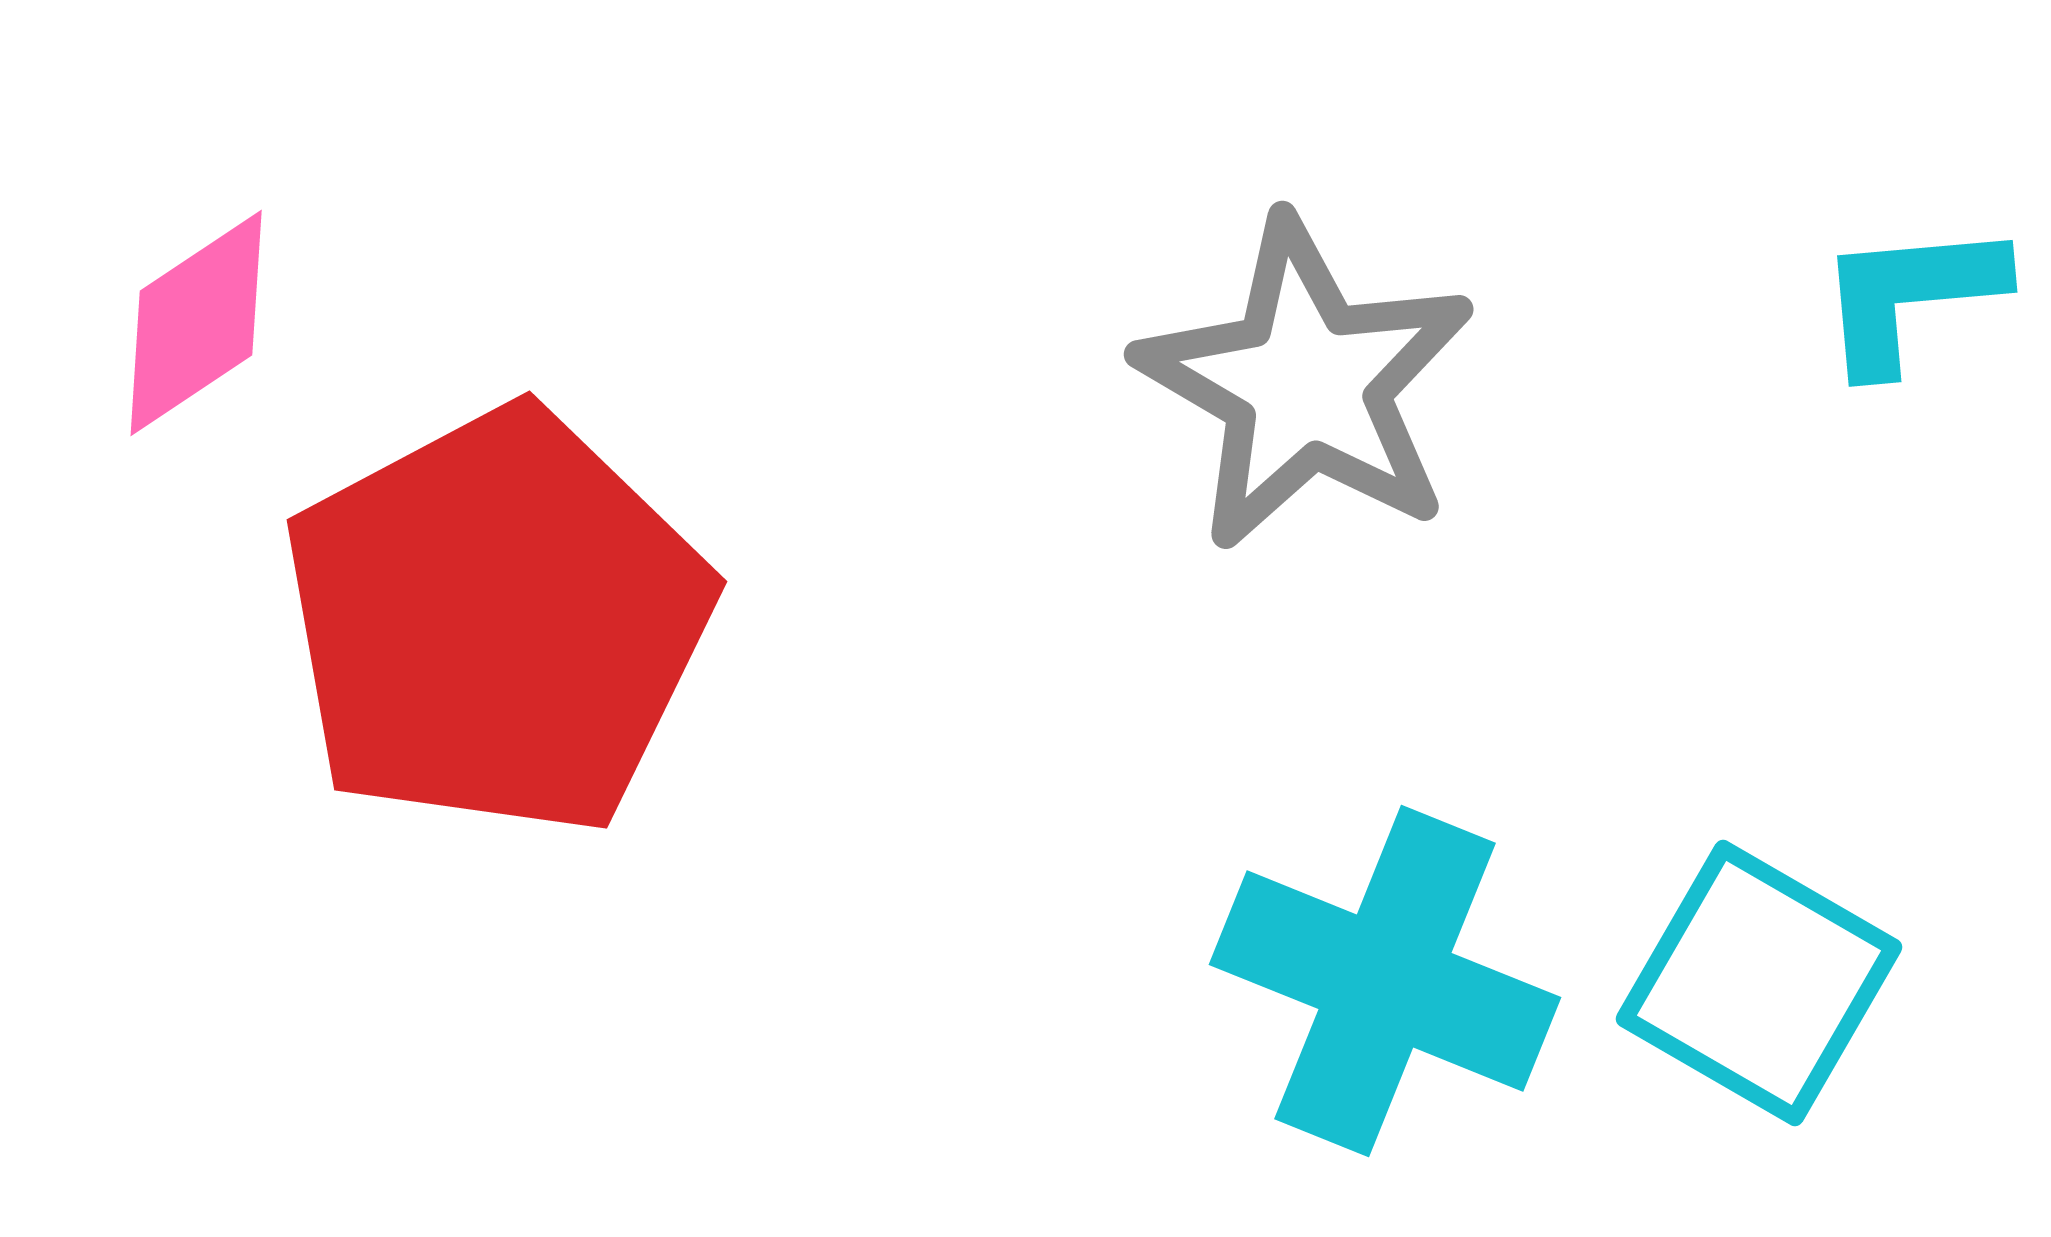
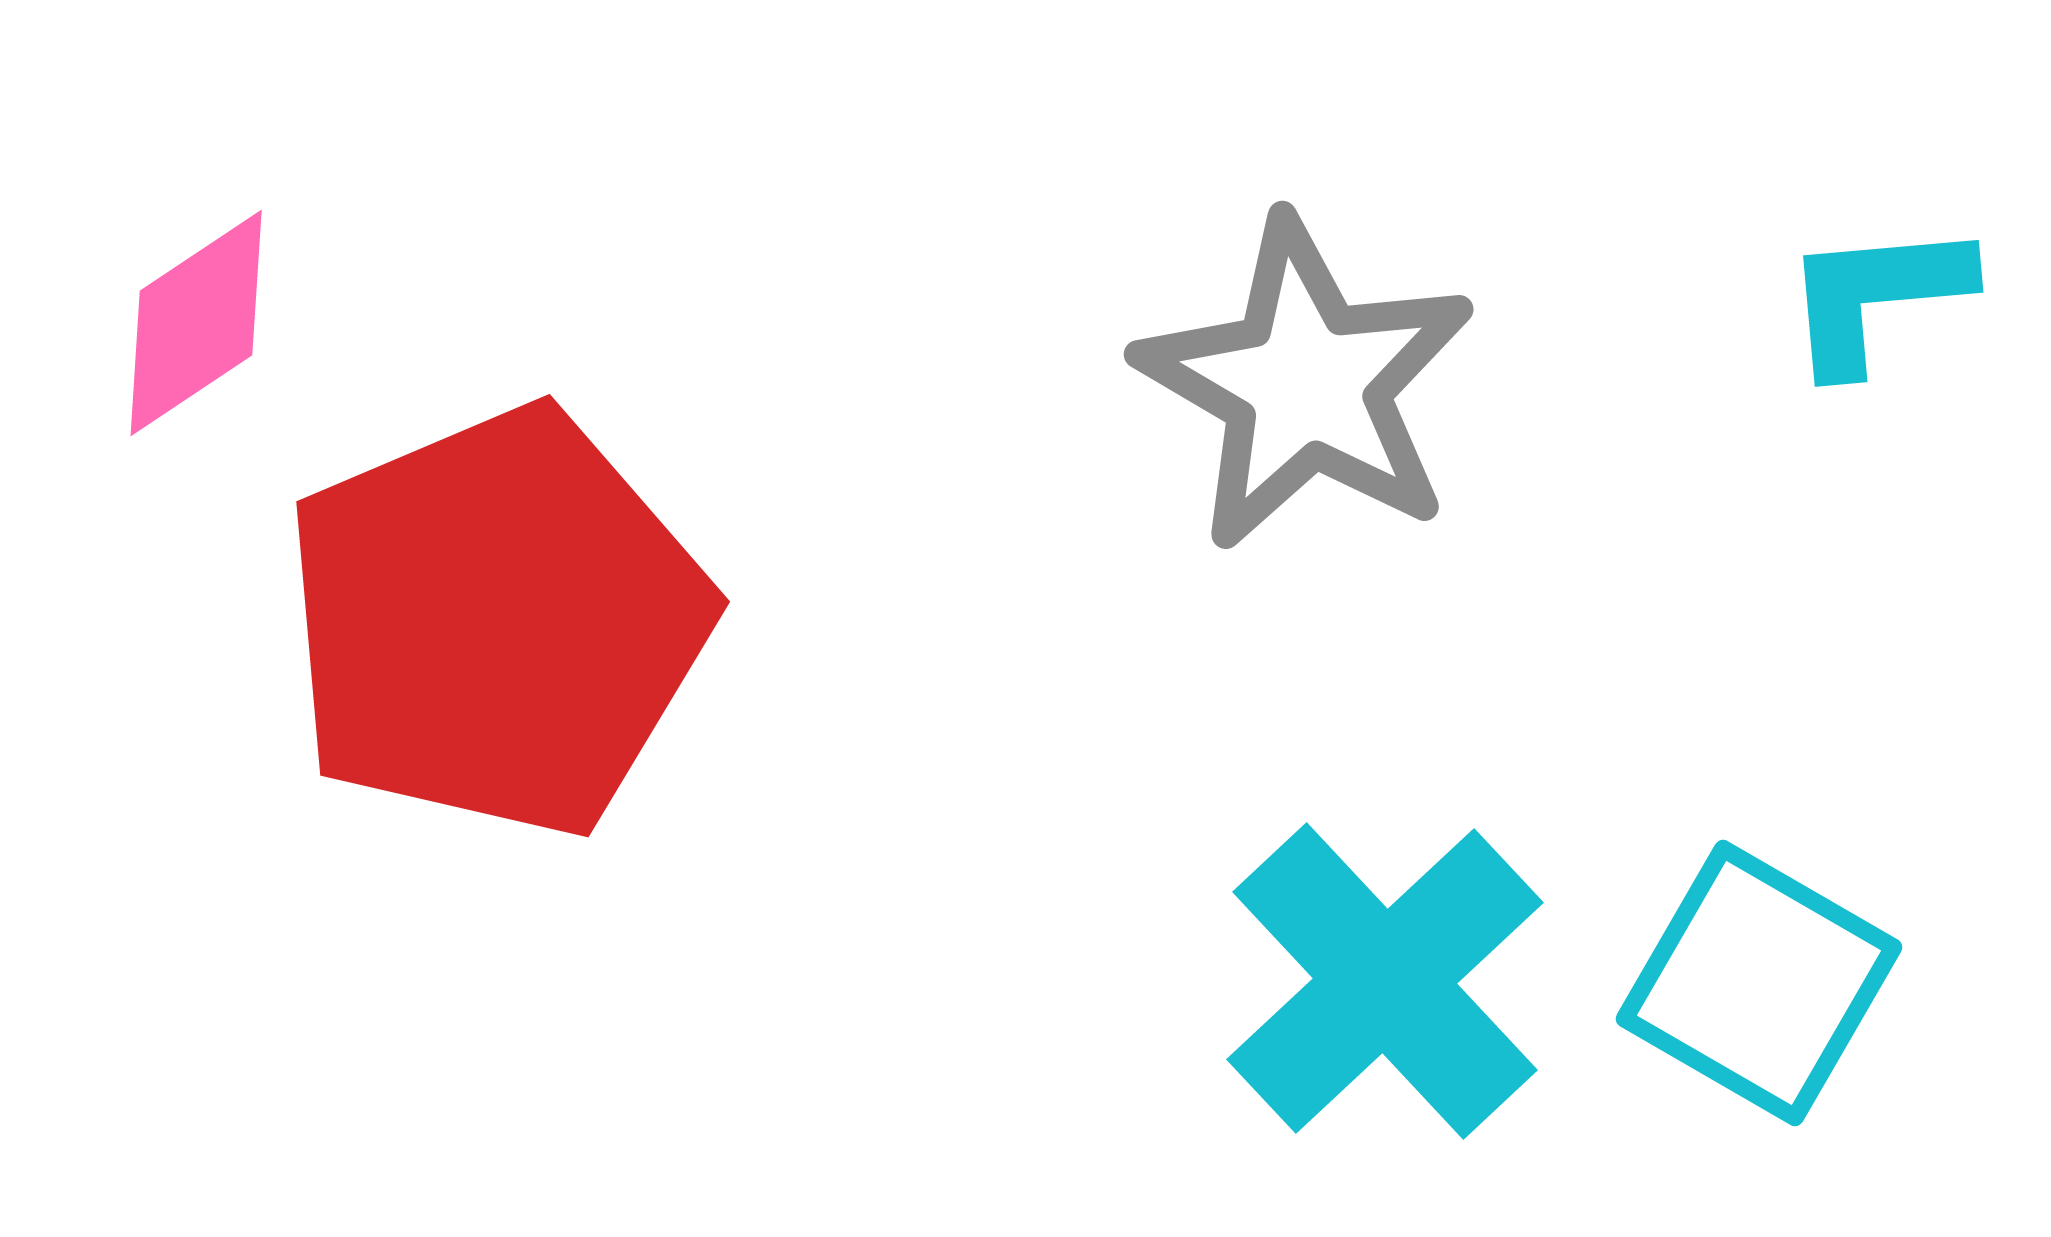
cyan L-shape: moved 34 px left
red pentagon: rotated 5 degrees clockwise
cyan cross: rotated 25 degrees clockwise
